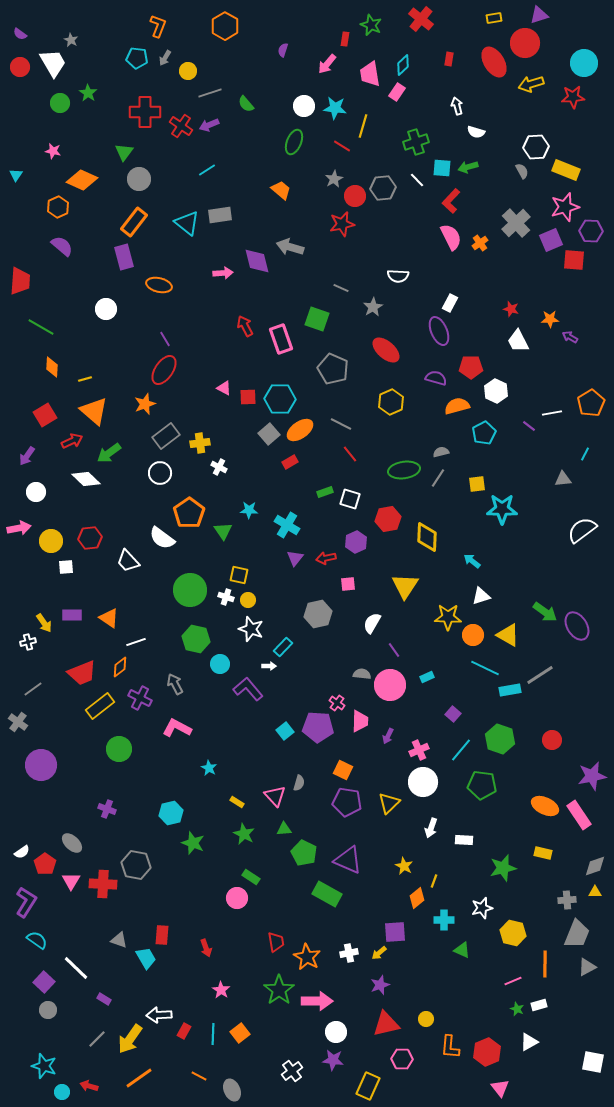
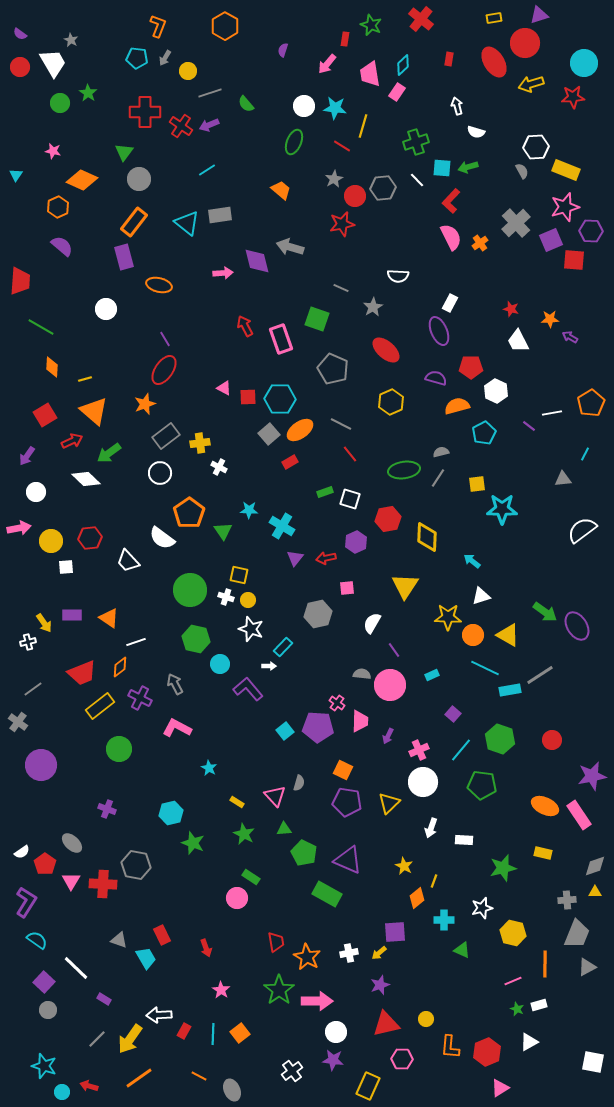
cyan cross at (287, 525): moved 5 px left, 1 px down
pink square at (348, 584): moved 1 px left, 4 px down
cyan rectangle at (427, 677): moved 5 px right, 2 px up
red rectangle at (162, 935): rotated 30 degrees counterclockwise
pink triangle at (500, 1088): rotated 36 degrees clockwise
